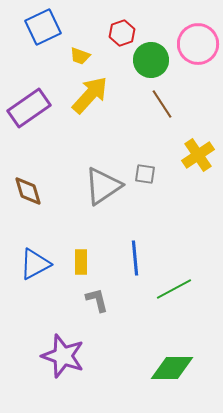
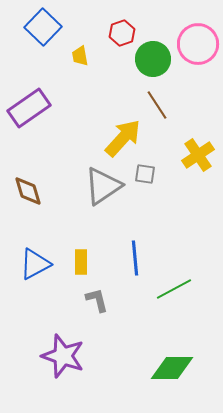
blue square: rotated 21 degrees counterclockwise
yellow trapezoid: rotated 60 degrees clockwise
green circle: moved 2 px right, 1 px up
yellow arrow: moved 33 px right, 43 px down
brown line: moved 5 px left, 1 px down
